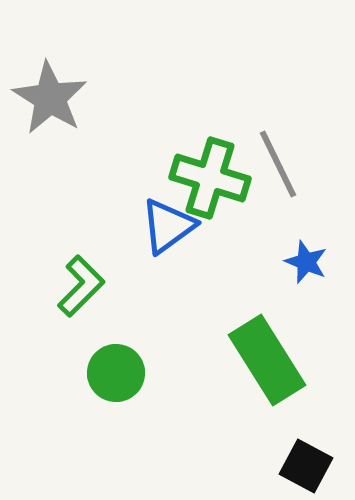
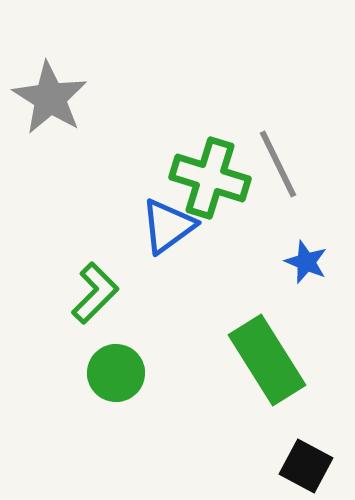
green L-shape: moved 14 px right, 7 px down
